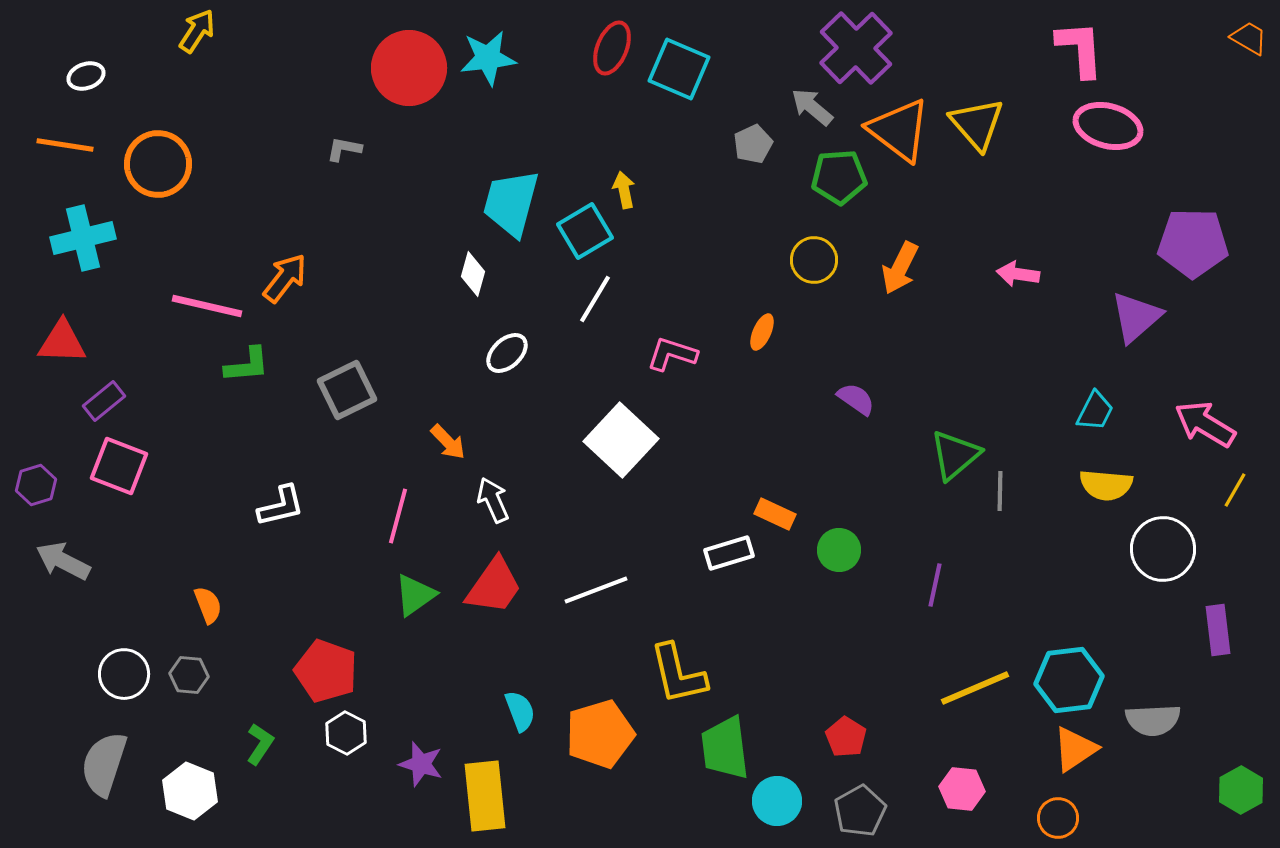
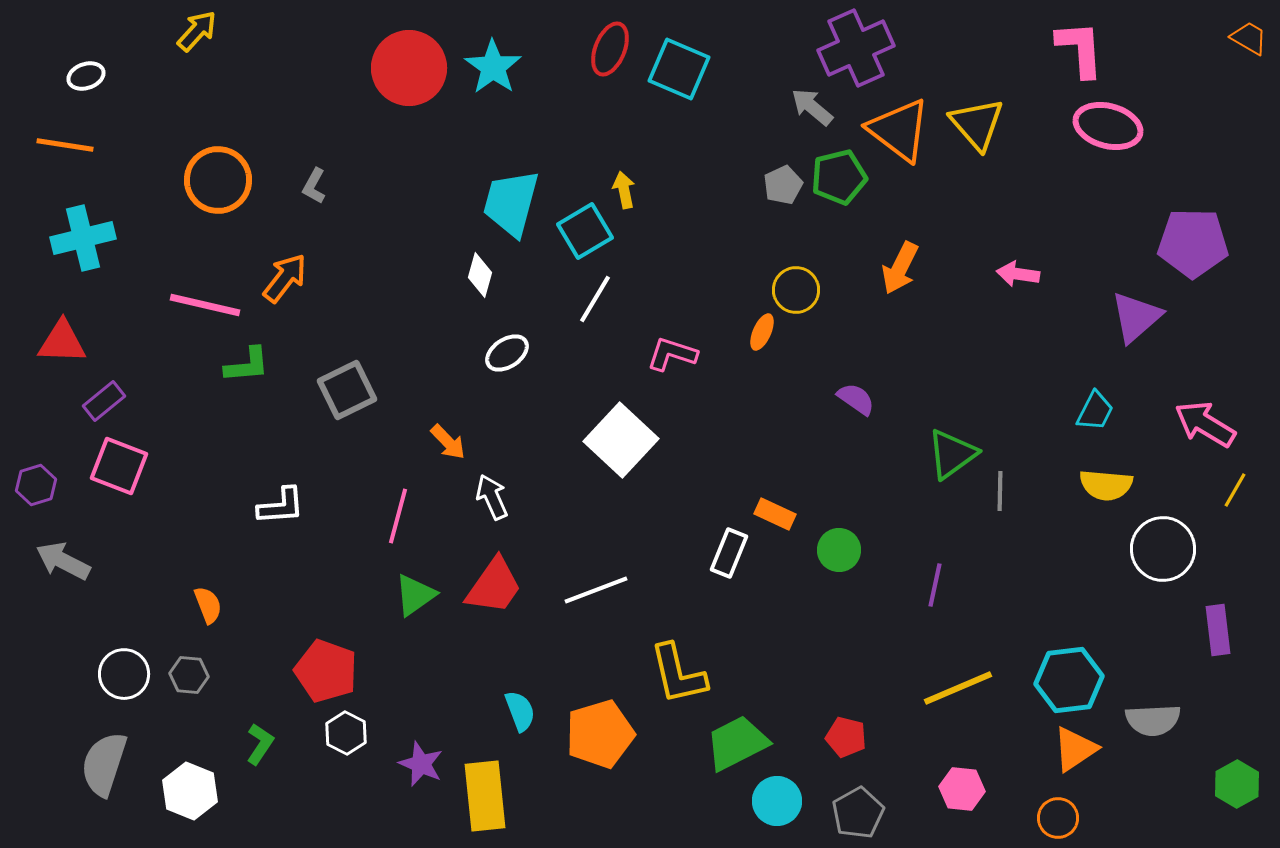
yellow arrow at (197, 31): rotated 9 degrees clockwise
red ellipse at (612, 48): moved 2 px left, 1 px down
purple cross at (856, 48): rotated 20 degrees clockwise
cyan star at (488, 58): moved 5 px right, 9 px down; rotated 30 degrees counterclockwise
gray pentagon at (753, 144): moved 30 px right, 41 px down
gray L-shape at (344, 149): moved 30 px left, 37 px down; rotated 72 degrees counterclockwise
orange circle at (158, 164): moved 60 px right, 16 px down
green pentagon at (839, 177): rotated 10 degrees counterclockwise
yellow circle at (814, 260): moved 18 px left, 30 px down
white diamond at (473, 274): moved 7 px right, 1 px down
pink line at (207, 306): moved 2 px left, 1 px up
white ellipse at (507, 353): rotated 9 degrees clockwise
green triangle at (955, 455): moved 3 px left, 1 px up; rotated 4 degrees clockwise
white arrow at (493, 500): moved 1 px left, 3 px up
white L-shape at (281, 506): rotated 9 degrees clockwise
white rectangle at (729, 553): rotated 51 degrees counterclockwise
yellow line at (975, 688): moved 17 px left
red pentagon at (846, 737): rotated 18 degrees counterclockwise
green trapezoid at (725, 748): moved 12 px right, 5 px up; rotated 70 degrees clockwise
purple star at (421, 764): rotated 6 degrees clockwise
green hexagon at (1241, 790): moved 4 px left, 6 px up
gray pentagon at (860, 811): moved 2 px left, 2 px down
